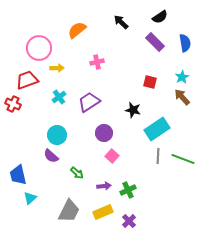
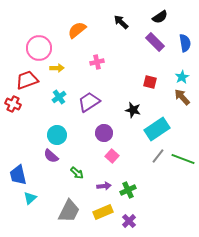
gray line: rotated 35 degrees clockwise
